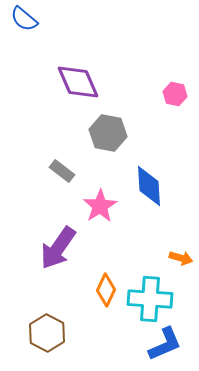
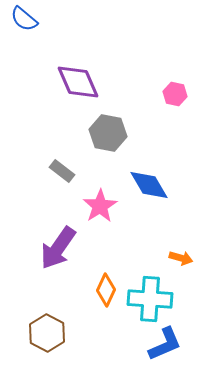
blue diamond: moved 1 px up; rotated 27 degrees counterclockwise
